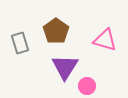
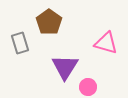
brown pentagon: moved 7 px left, 9 px up
pink triangle: moved 1 px right, 3 px down
pink circle: moved 1 px right, 1 px down
